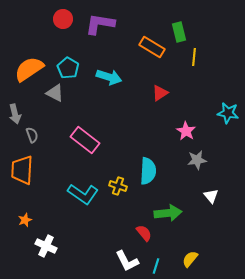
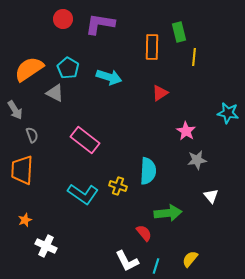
orange rectangle: rotated 60 degrees clockwise
gray arrow: moved 4 px up; rotated 18 degrees counterclockwise
